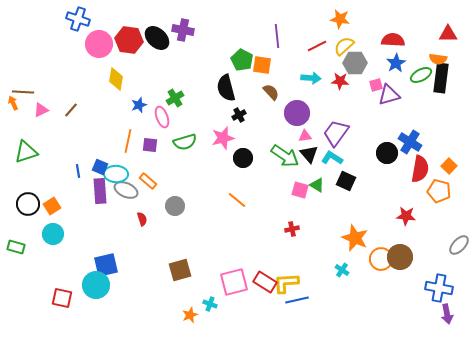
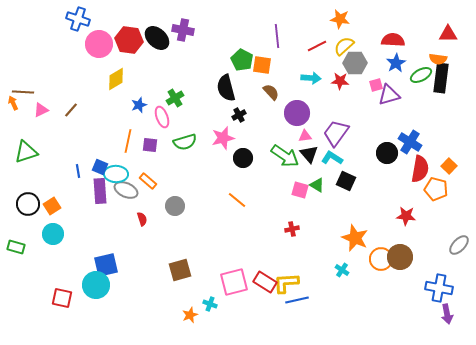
yellow diamond at (116, 79): rotated 50 degrees clockwise
orange pentagon at (439, 191): moved 3 px left, 2 px up
